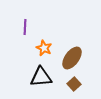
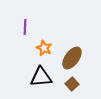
brown square: moved 2 px left
